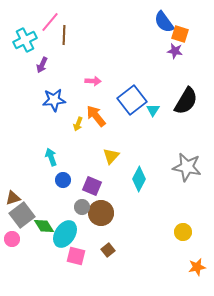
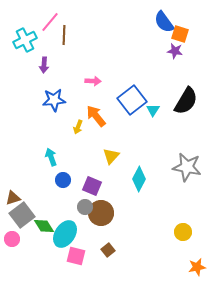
purple arrow: moved 2 px right; rotated 21 degrees counterclockwise
yellow arrow: moved 3 px down
gray circle: moved 3 px right
